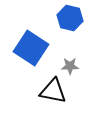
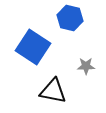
blue square: moved 2 px right, 1 px up
gray star: moved 16 px right
